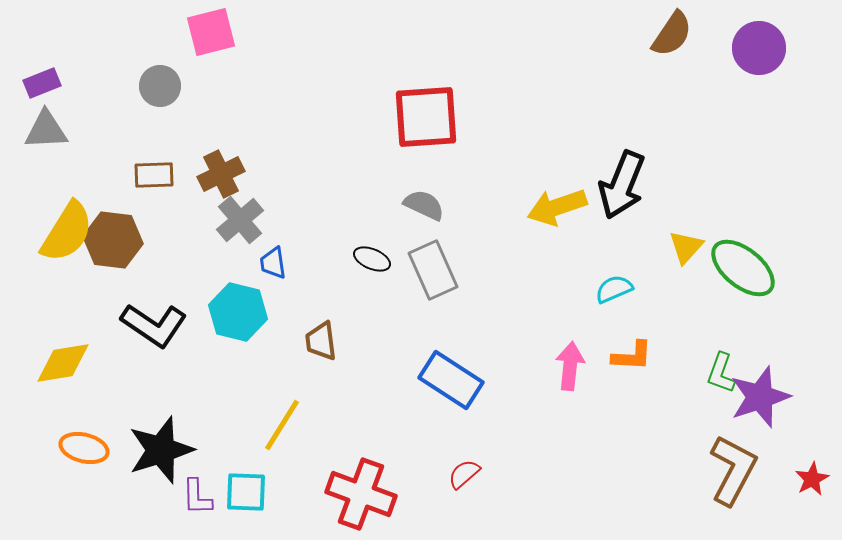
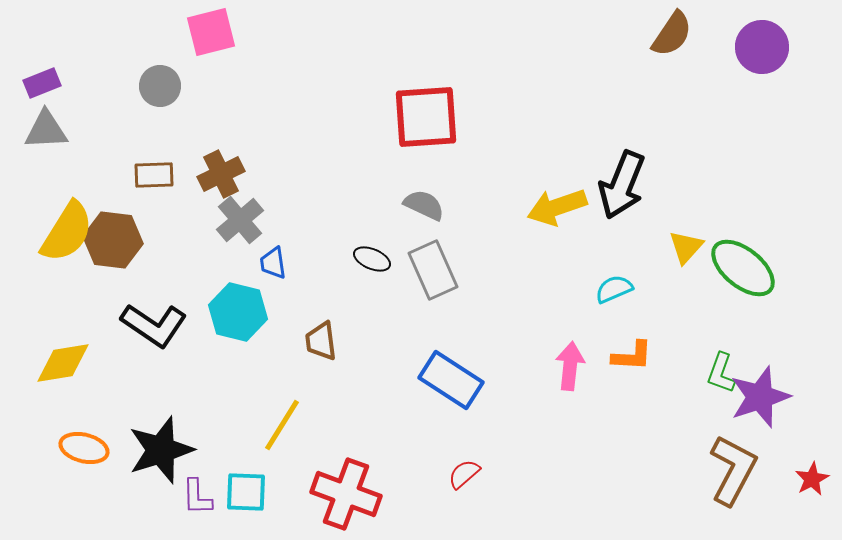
purple circle: moved 3 px right, 1 px up
red cross: moved 15 px left
